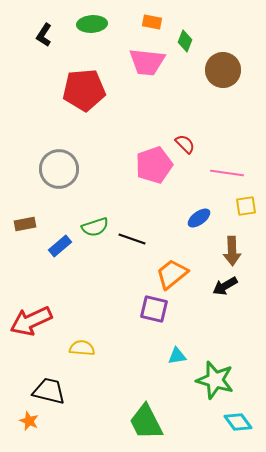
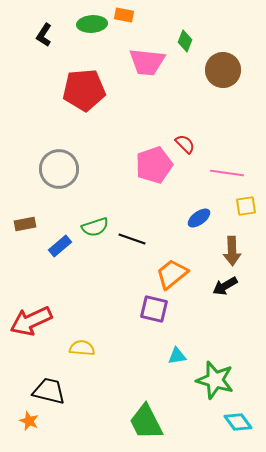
orange rectangle: moved 28 px left, 7 px up
